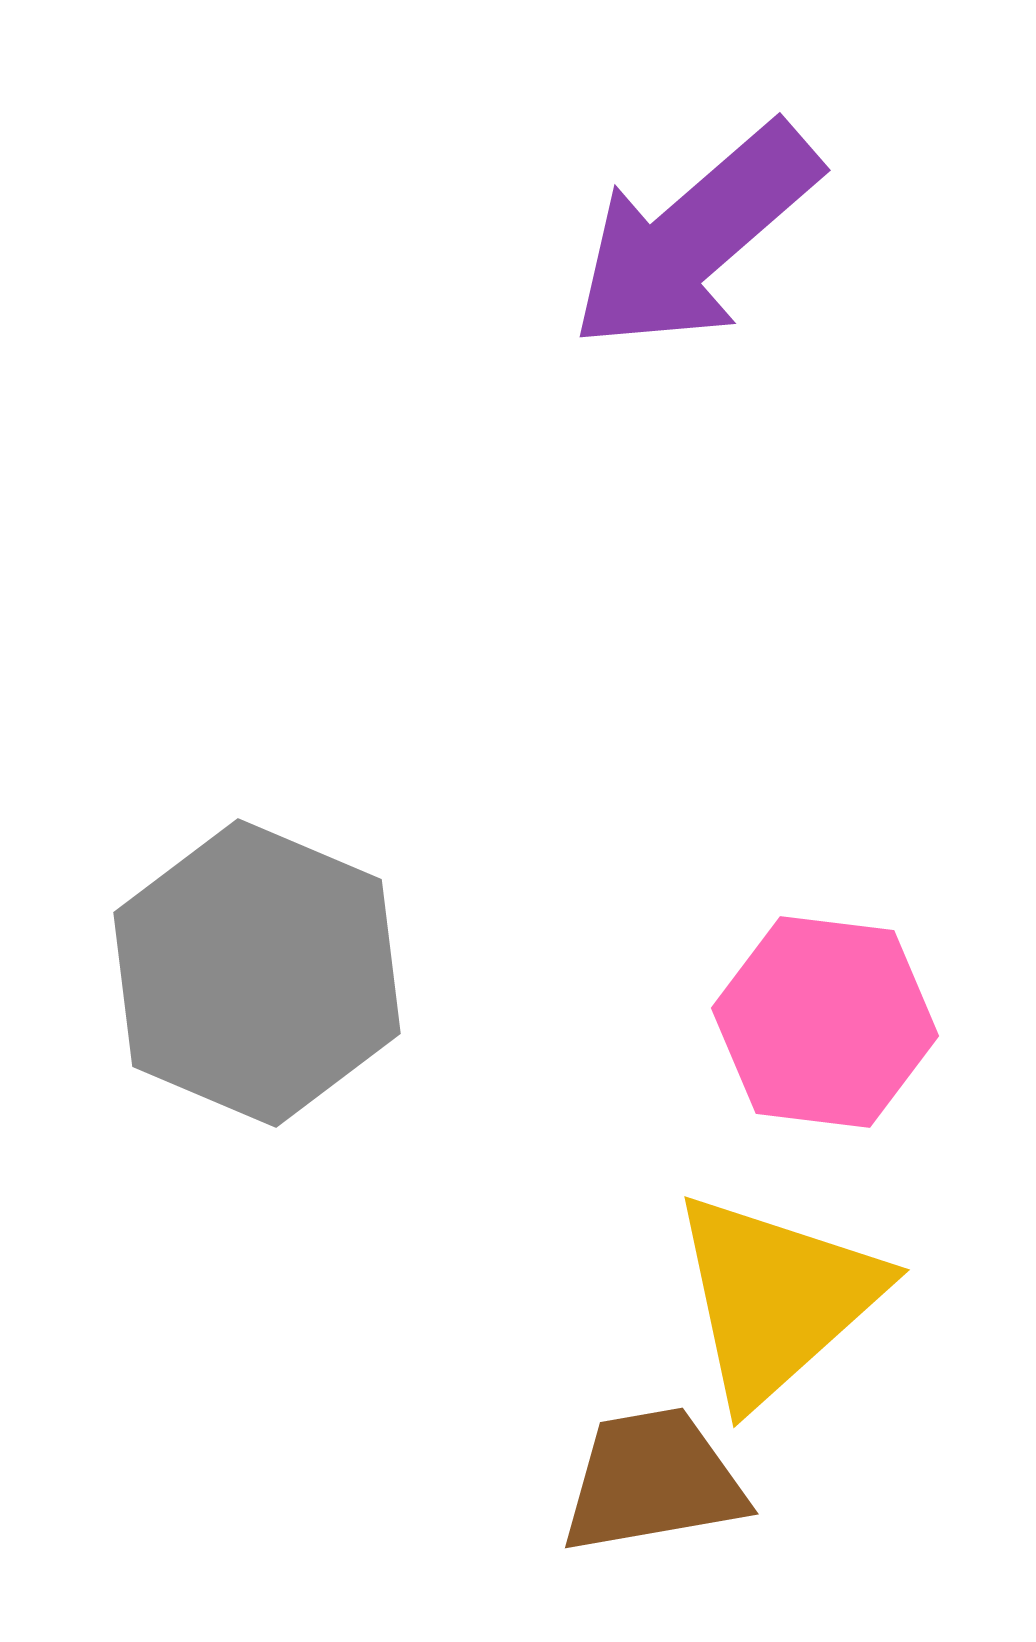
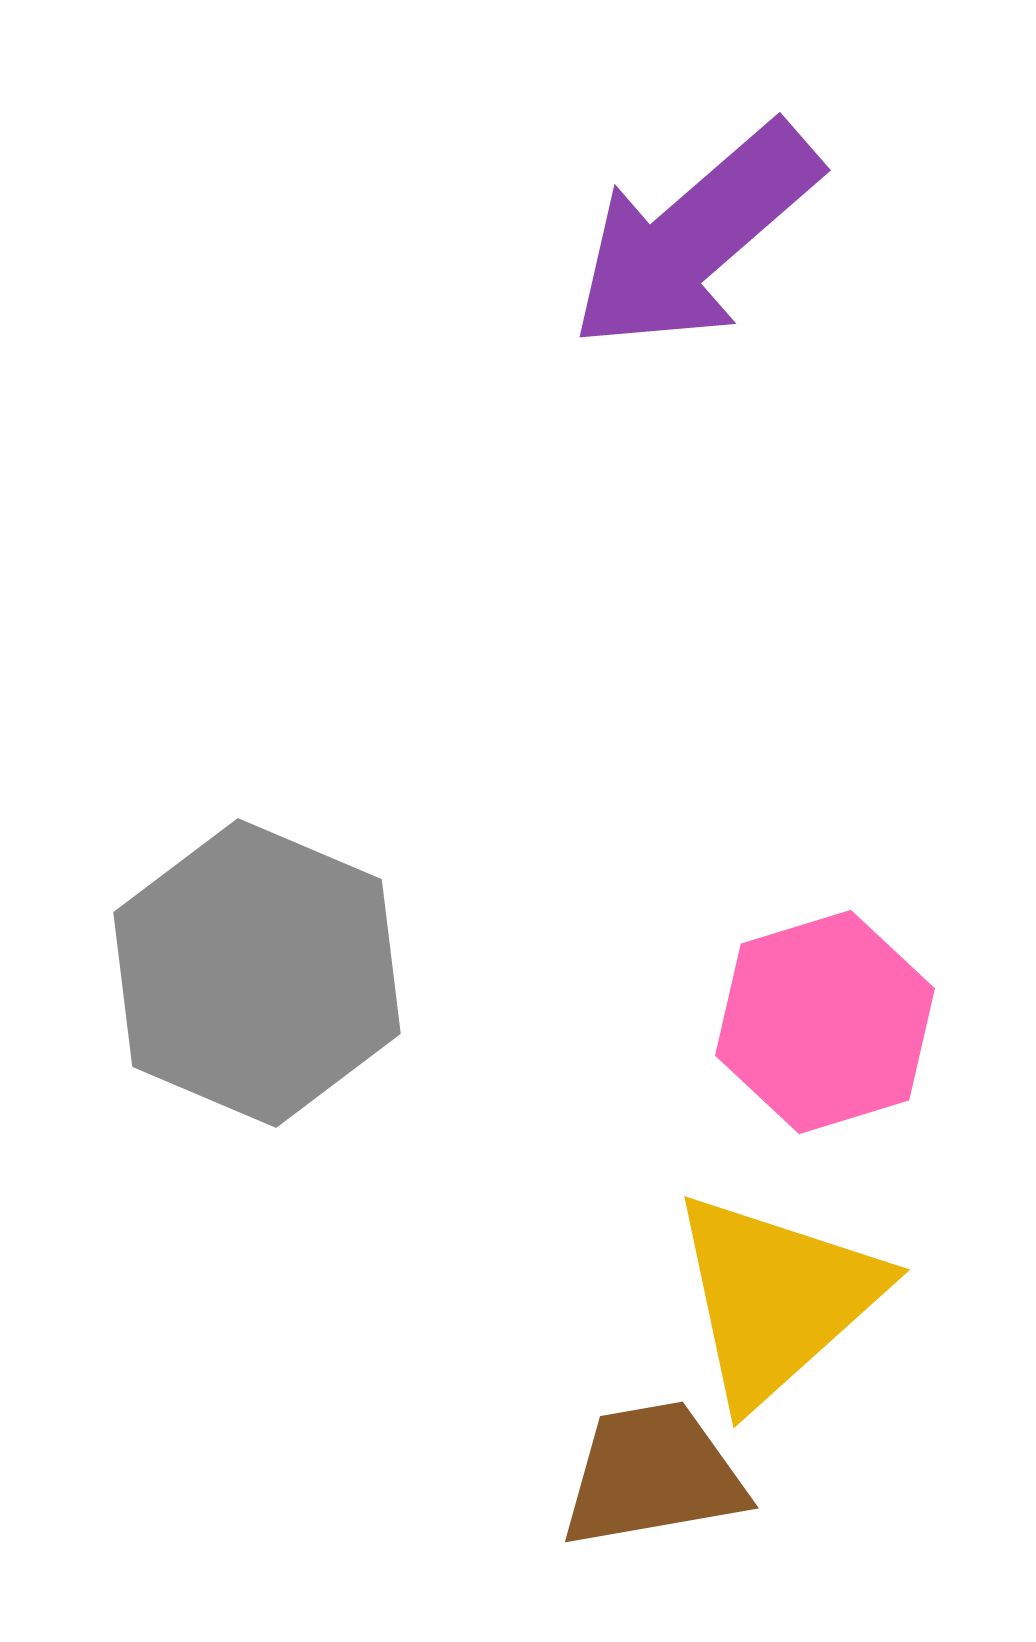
pink hexagon: rotated 24 degrees counterclockwise
brown trapezoid: moved 6 px up
